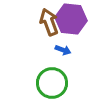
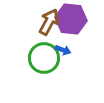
brown arrow: rotated 48 degrees clockwise
green circle: moved 8 px left, 25 px up
